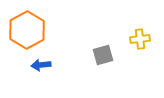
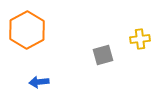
blue arrow: moved 2 px left, 17 px down
